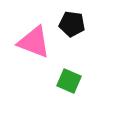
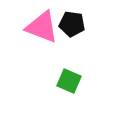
pink triangle: moved 8 px right, 15 px up
